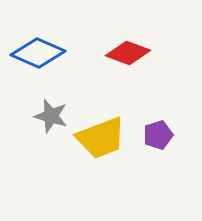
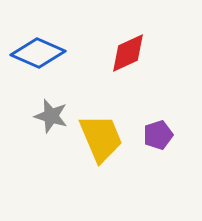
red diamond: rotated 45 degrees counterclockwise
yellow trapezoid: rotated 92 degrees counterclockwise
